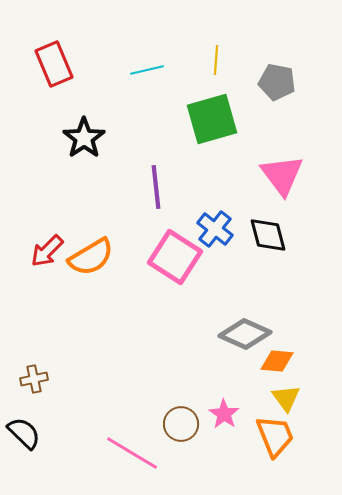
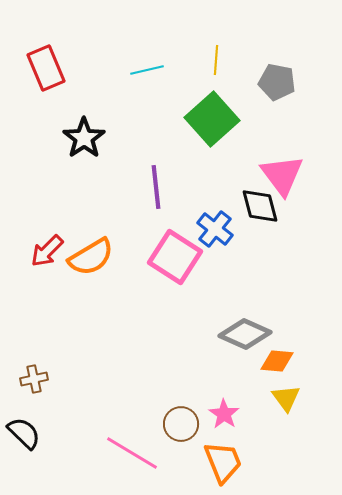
red rectangle: moved 8 px left, 4 px down
green square: rotated 26 degrees counterclockwise
black diamond: moved 8 px left, 29 px up
orange trapezoid: moved 52 px left, 26 px down
